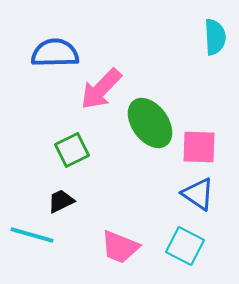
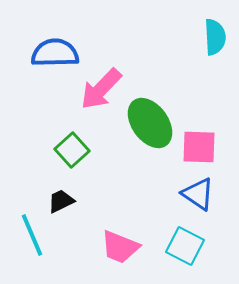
green square: rotated 16 degrees counterclockwise
cyan line: rotated 51 degrees clockwise
